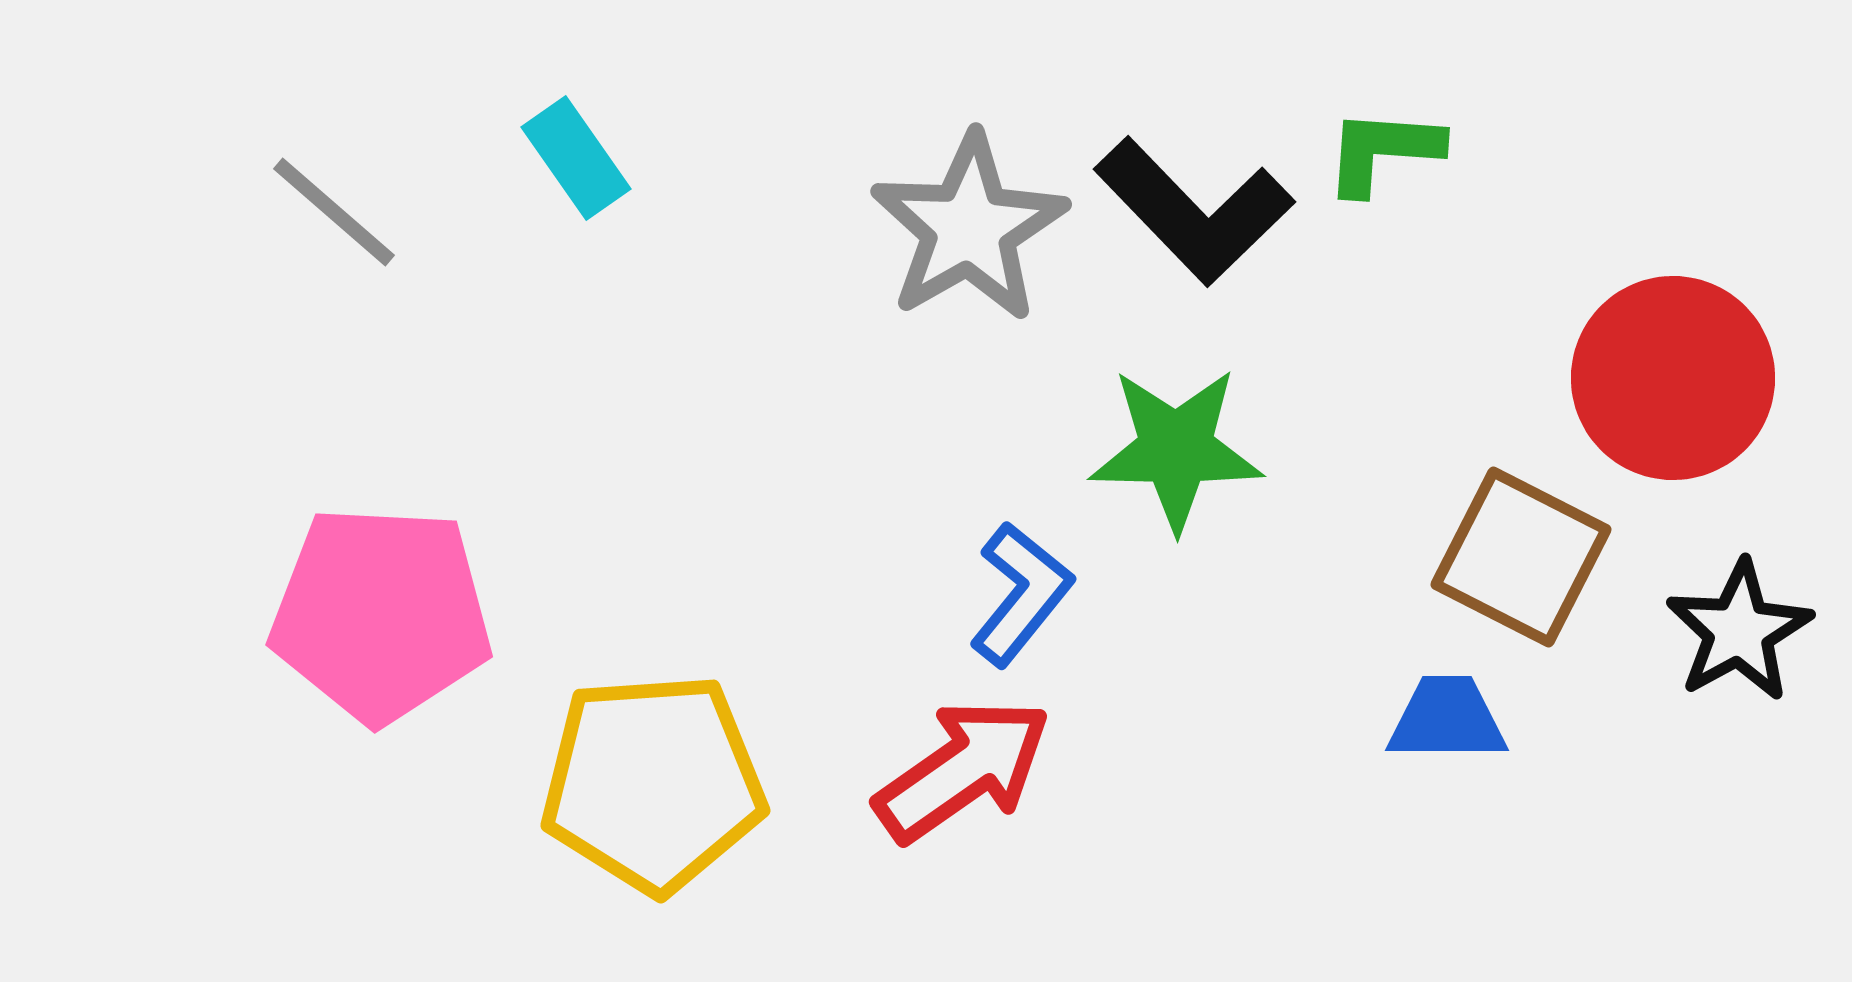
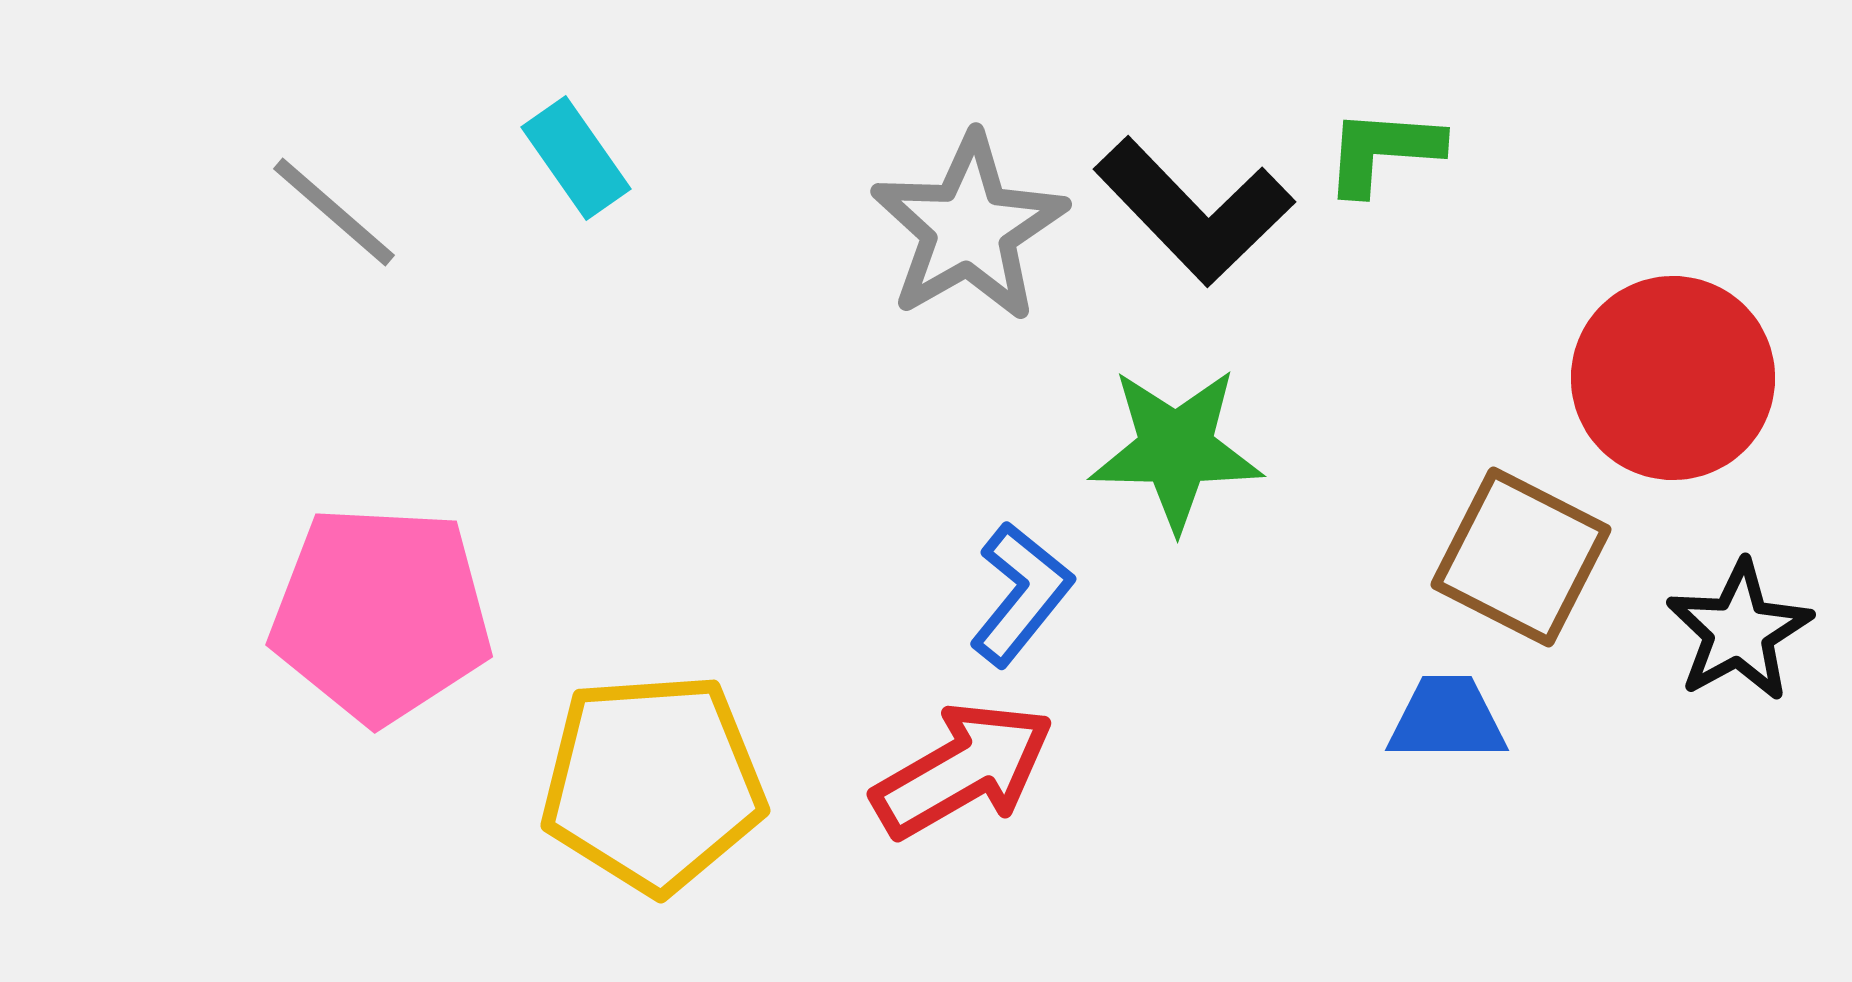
red arrow: rotated 5 degrees clockwise
